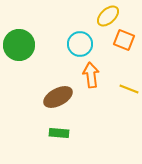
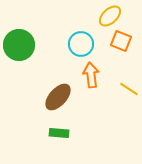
yellow ellipse: moved 2 px right
orange square: moved 3 px left, 1 px down
cyan circle: moved 1 px right
yellow line: rotated 12 degrees clockwise
brown ellipse: rotated 20 degrees counterclockwise
